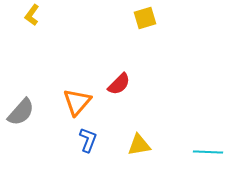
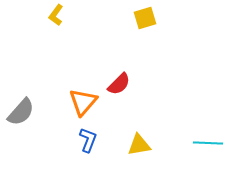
yellow L-shape: moved 24 px right
orange triangle: moved 6 px right
cyan line: moved 9 px up
